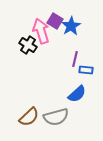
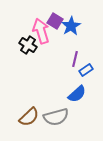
blue rectangle: rotated 40 degrees counterclockwise
